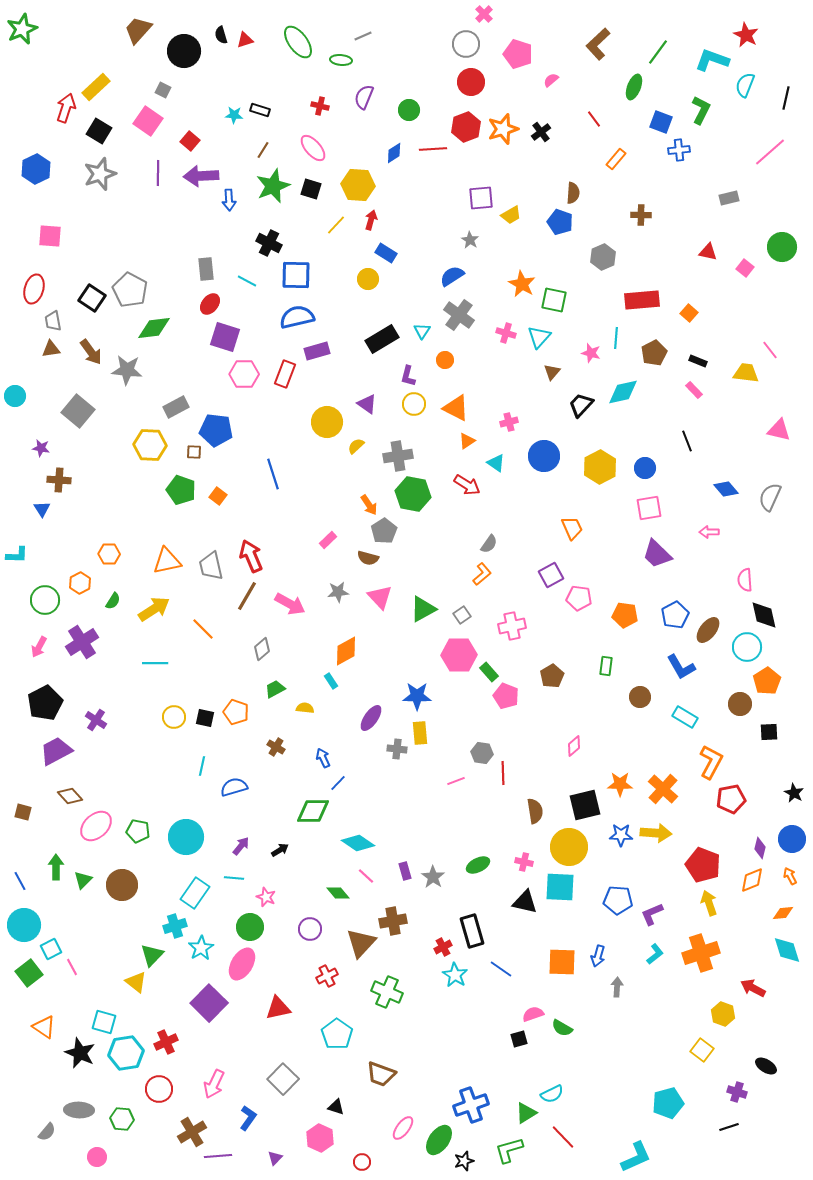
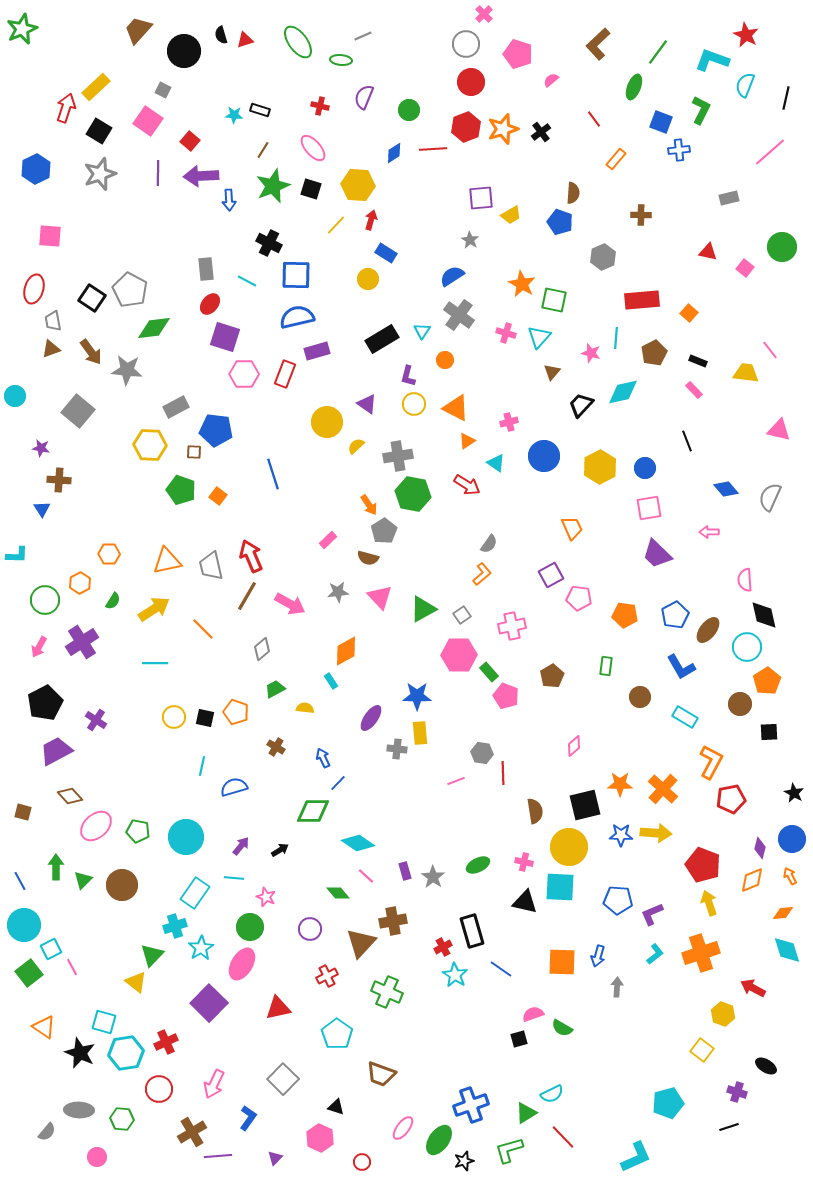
brown triangle at (51, 349): rotated 12 degrees counterclockwise
